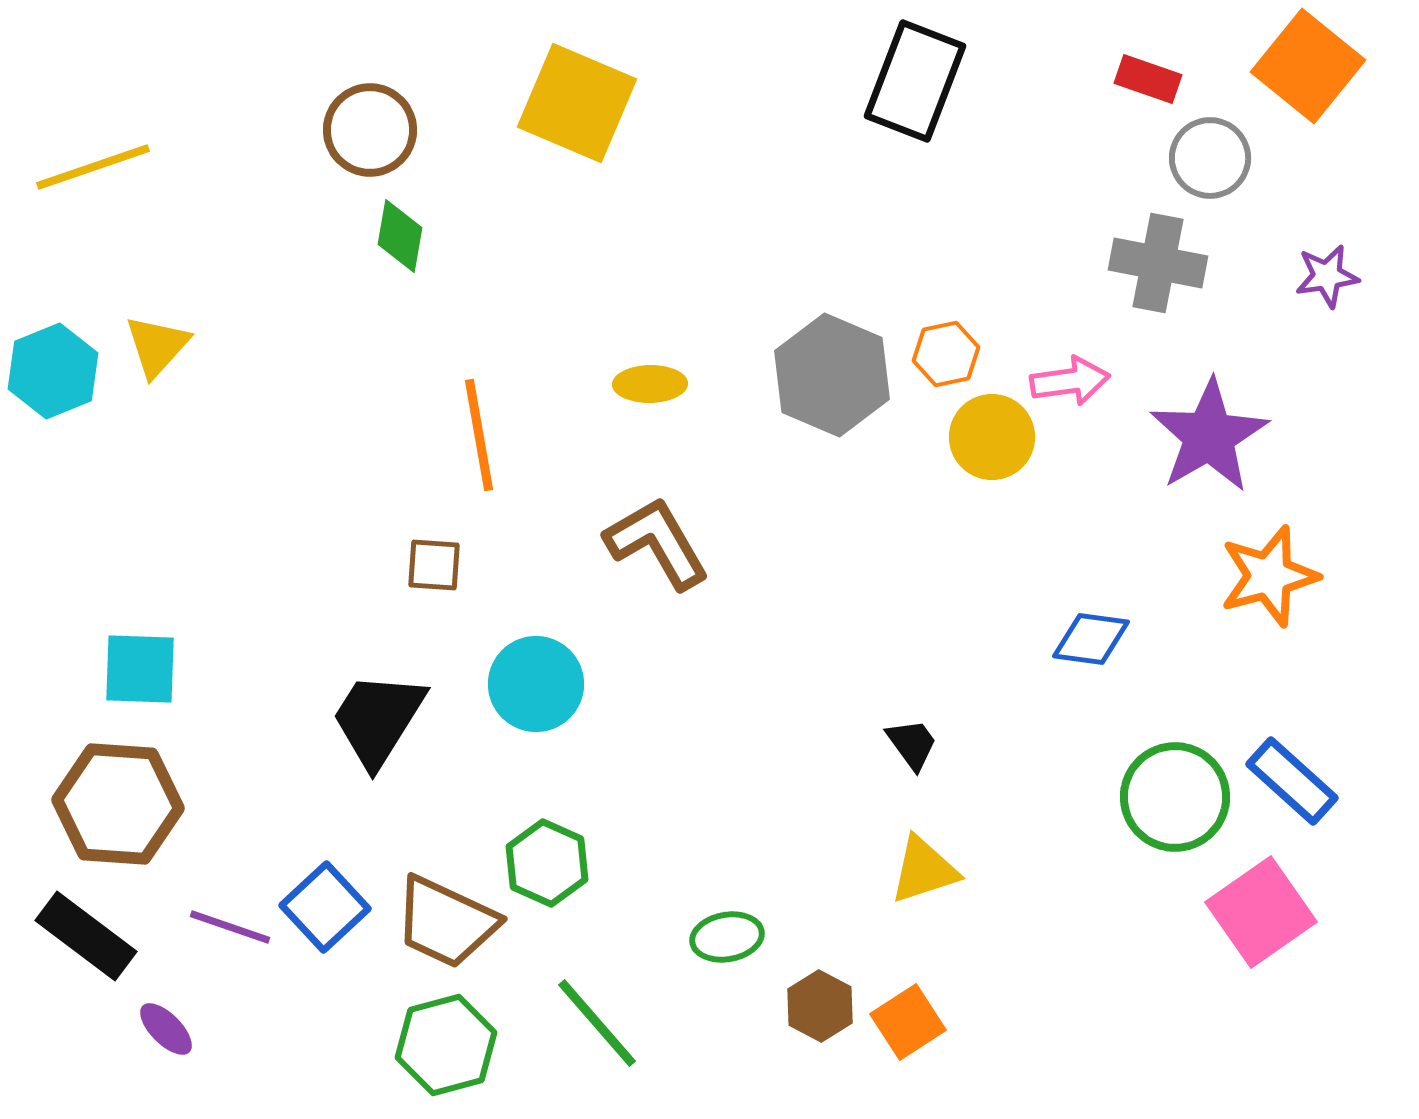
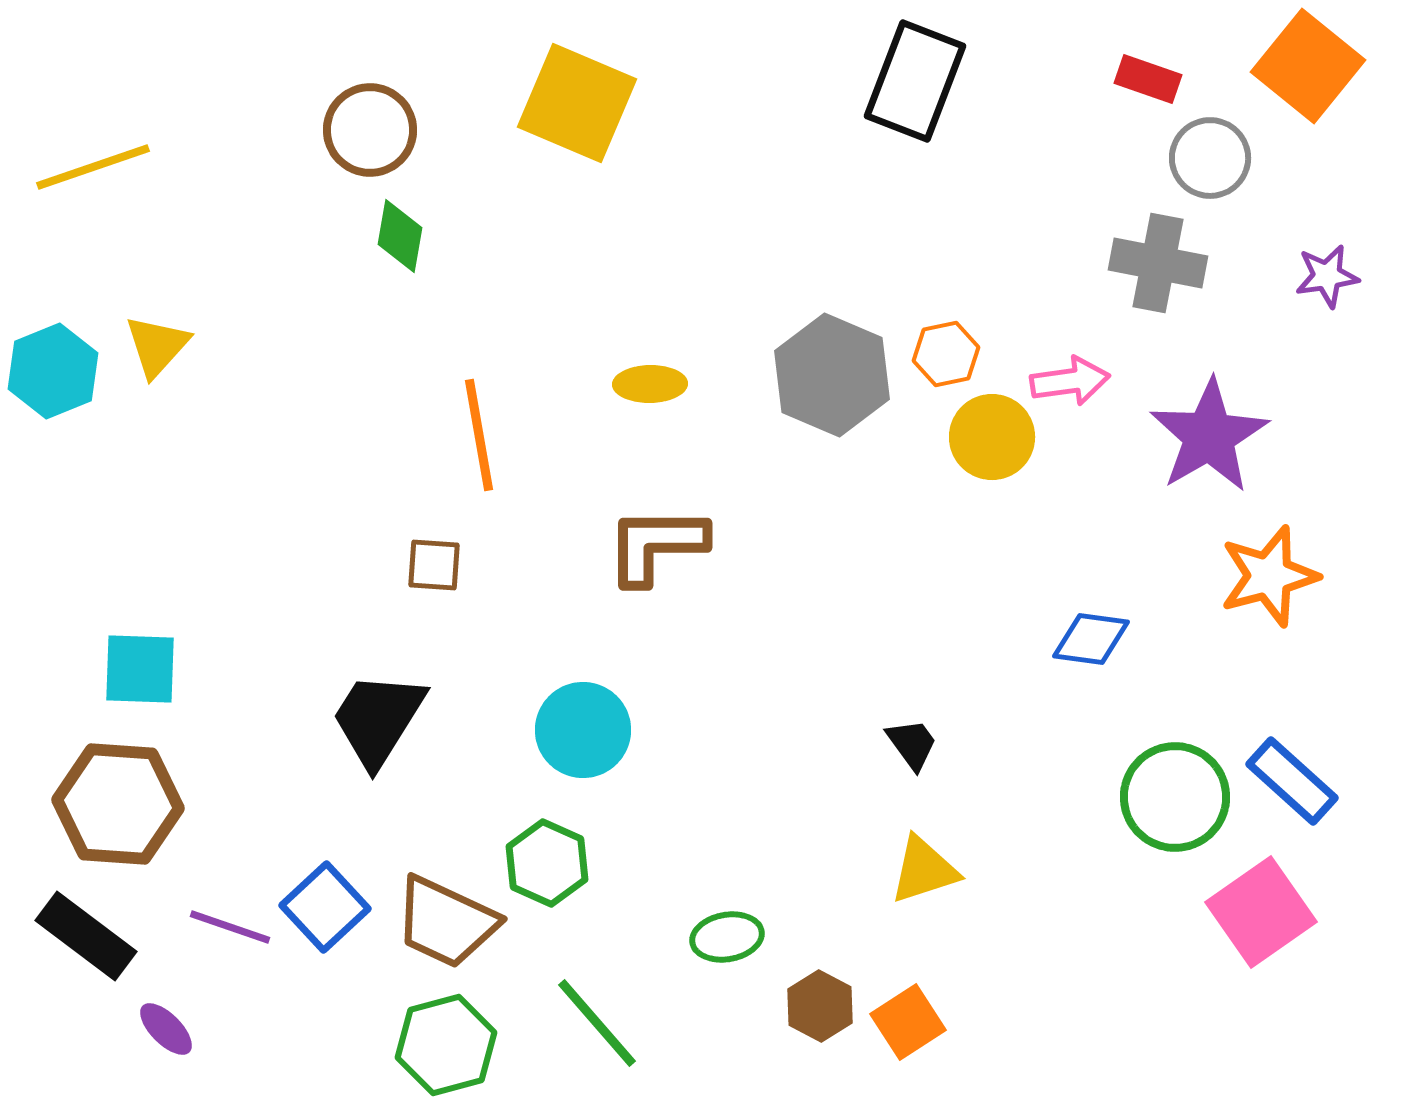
brown L-shape at (657, 543): moved 1 px left, 2 px down; rotated 60 degrees counterclockwise
cyan circle at (536, 684): moved 47 px right, 46 px down
